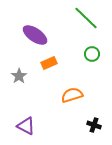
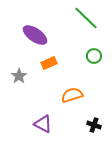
green circle: moved 2 px right, 2 px down
purple triangle: moved 17 px right, 2 px up
